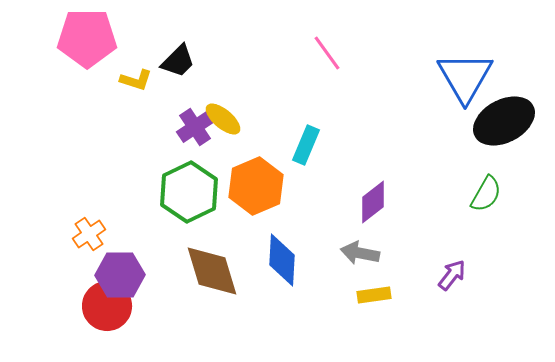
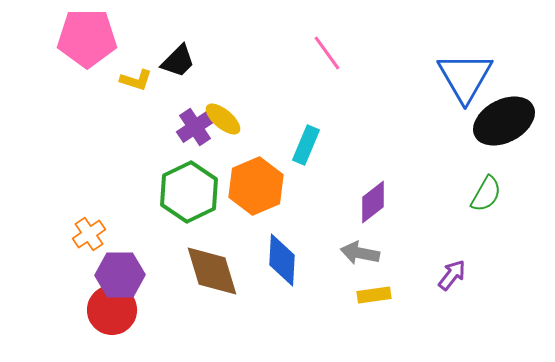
red circle: moved 5 px right, 4 px down
